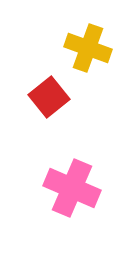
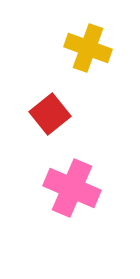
red square: moved 1 px right, 17 px down
